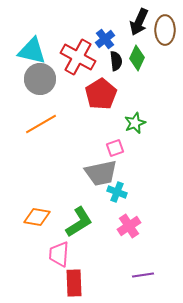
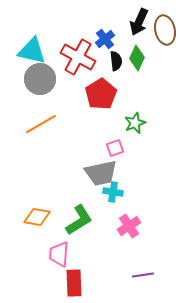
brown ellipse: rotated 12 degrees counterclockwise
cyan cross: moved 4 px left; rotated 12 degrees counterclockwise
green L-shape: moved 2 px up
